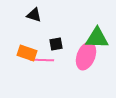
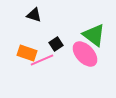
green triangle: moved 3 px left, 3 px up; rotated 35 degrees clockwise
black square: rotated 24 degrees counterclockwise
pink ellipse: moved 1 px left, 2 px up; rotated 64 degrees counterclockwise
pink line: rotated 25 degrees counterclockwise
